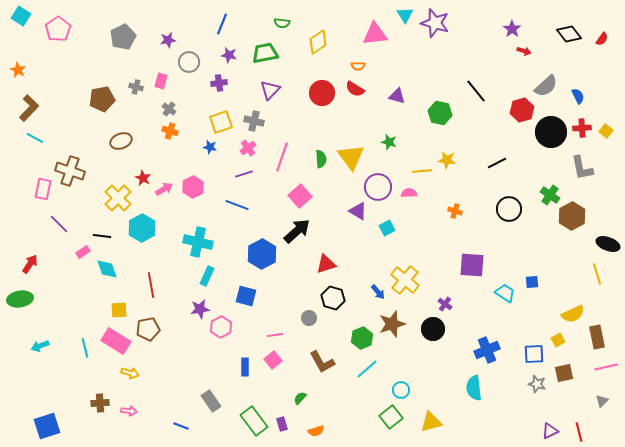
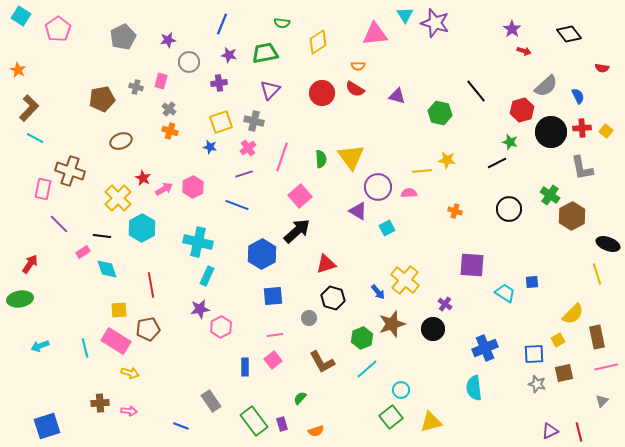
red semicircle at (602, 39): moved 29 px down; rotated 64 degrees clockwise
green star at (389, 142): moved 121 px right
blue square at (246, 296): moved 27 px right; rotated 20 degrees counterclockwise
yellow semicircle at (573, 314): rotated 20 degrees counterclockwise
blue cross at (487, 350): moved 2 px left, 2 px up
